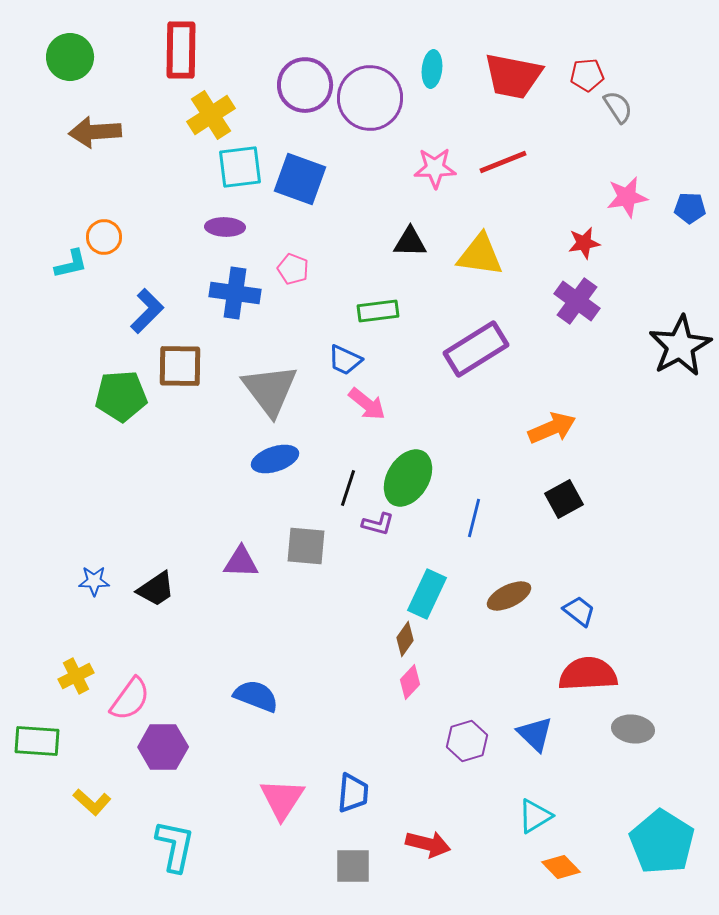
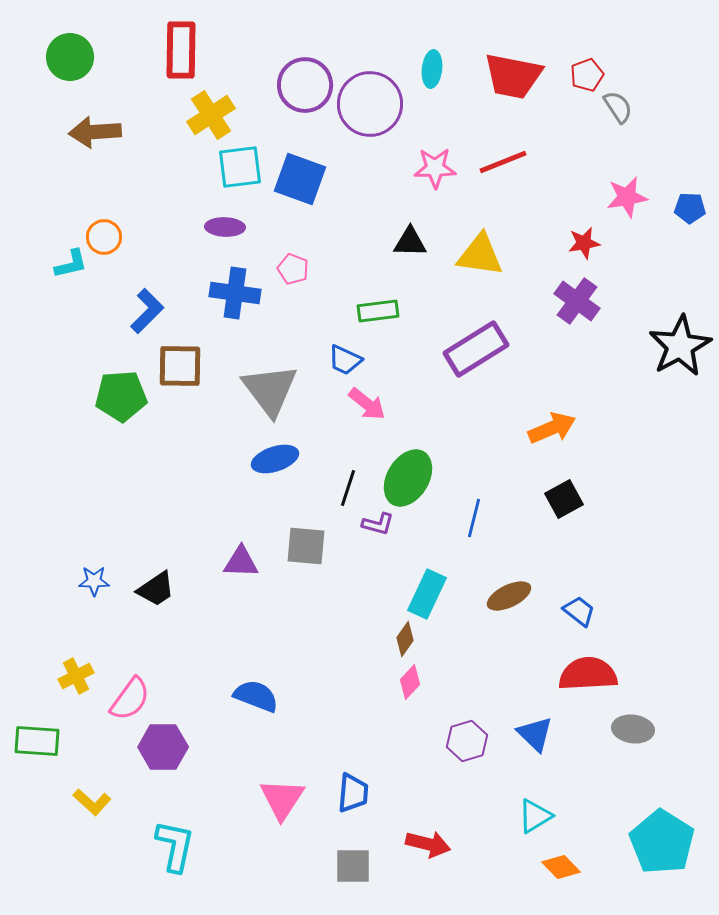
red pentagon at (587, 75): rotated 16 degrees counterclockwise
purple circle at (370, 98): moved 6 px down
